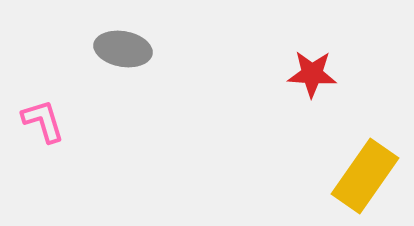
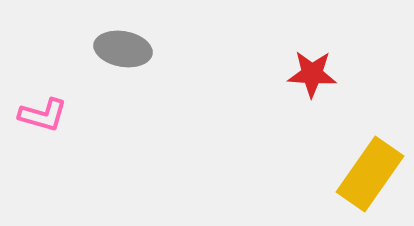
pink L-shape: moved 6 px up; rotated 123 degrees clockwise
yellow rectangle: moved 5 px right, 2 px up
